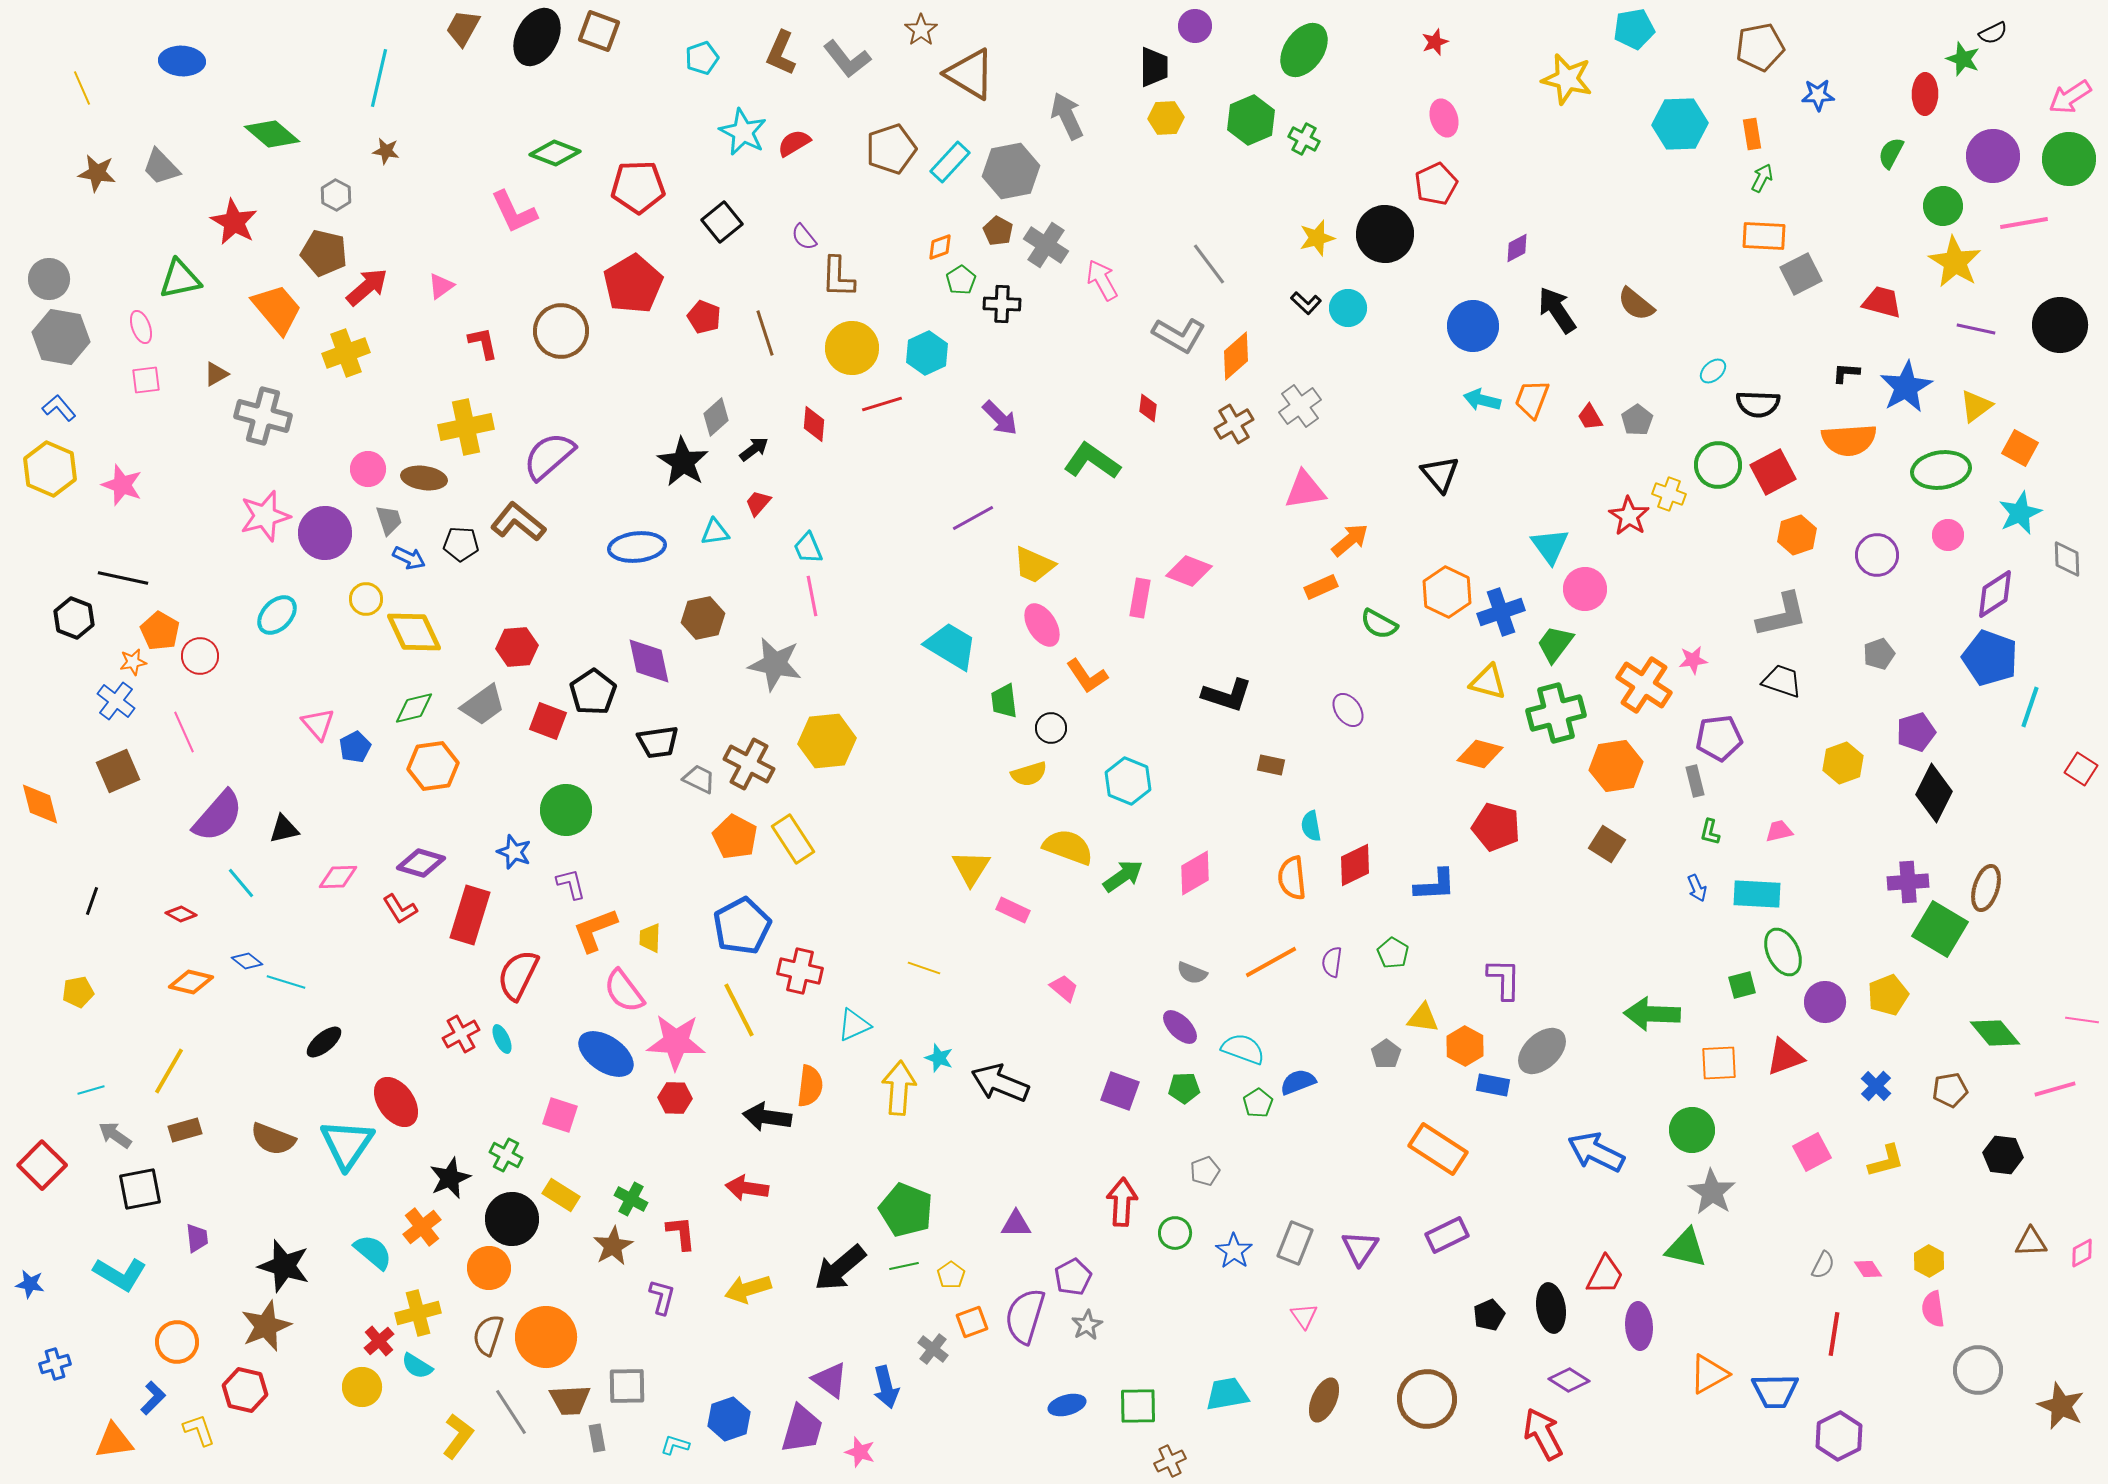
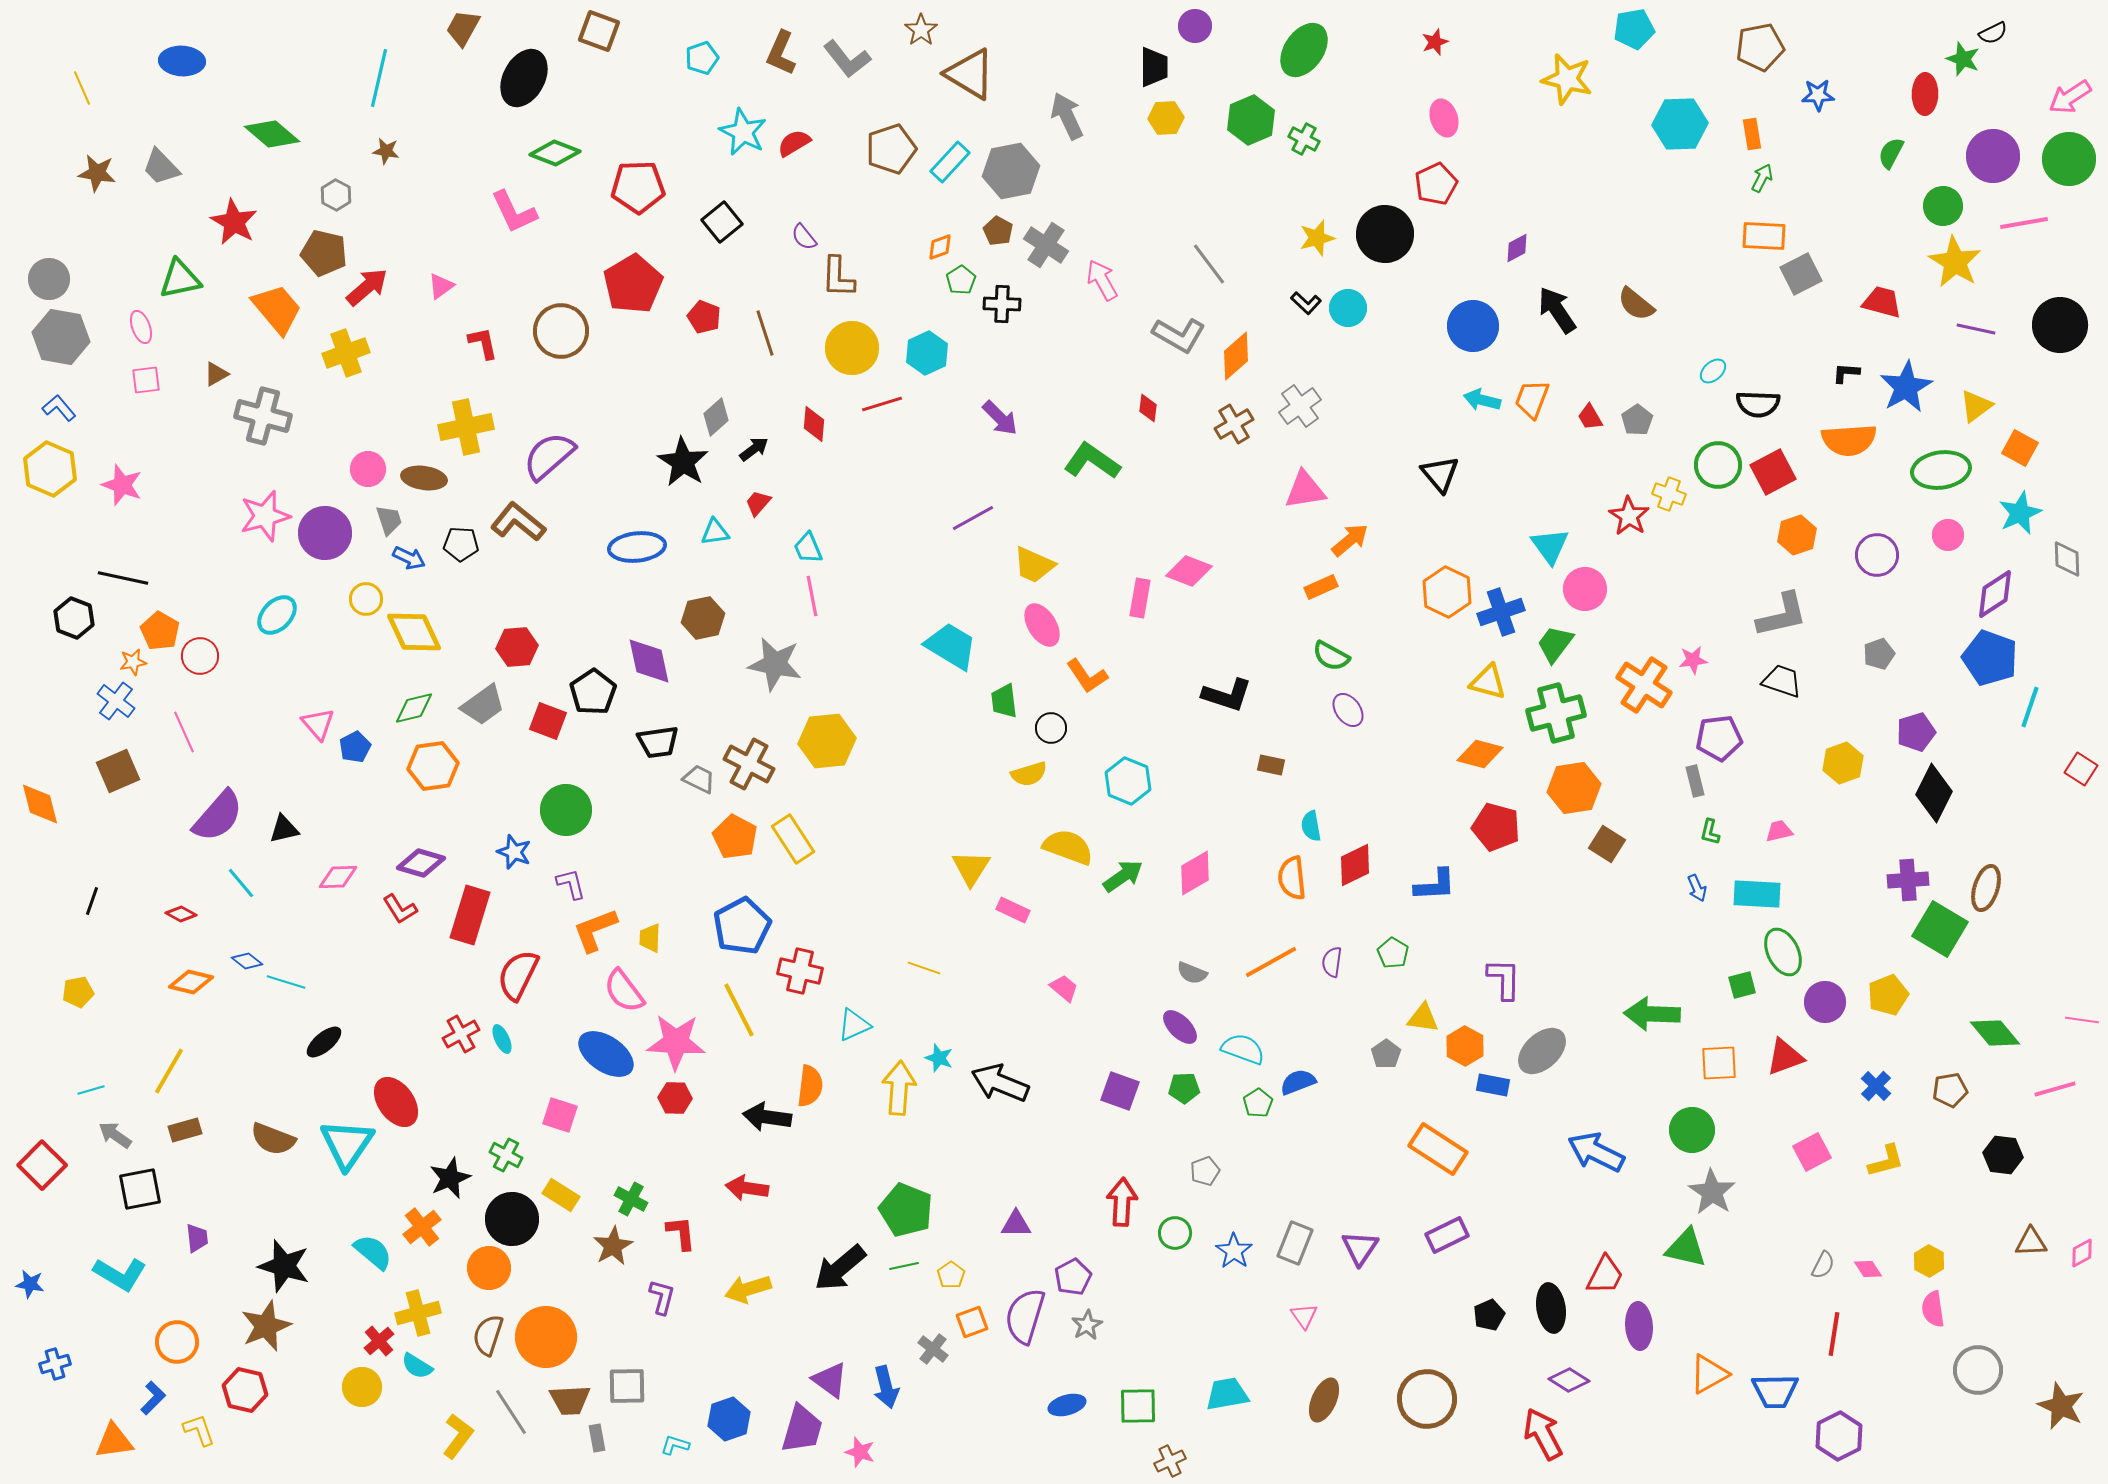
black ellipse at (537, 37): moved 13 px left, 41 px down
green semicircle at (1379, 624): moved 48 px left, 32 px down
orange hexagon at (1616, 766): moved 42 px left, 22 px down
purple cross at (1908, 882): moved 2 px up
